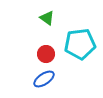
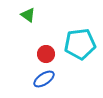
green triangle: moved 19 px left, 3 px up
